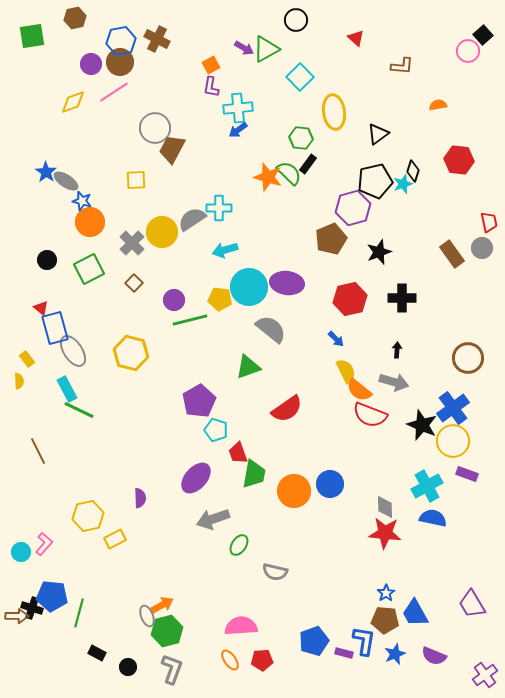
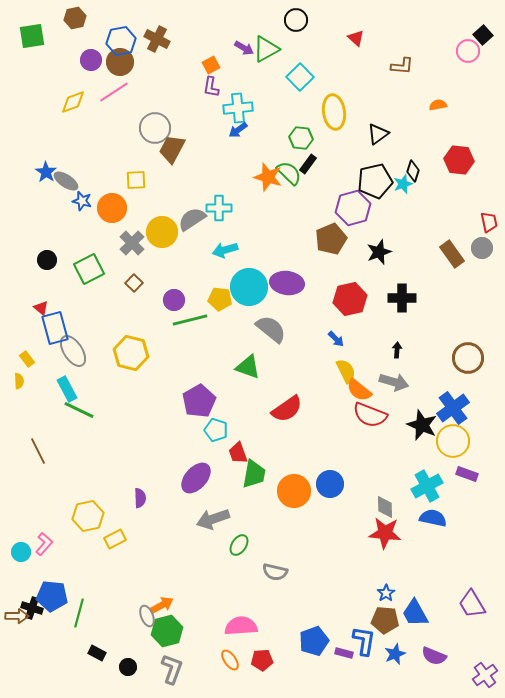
purple circle at (91, 64): moved 4 px up
orange circle at (90, 222): moved 22 px right, 14 px up
green triangle at (248, 367): rotated 40 degrees clockwise
